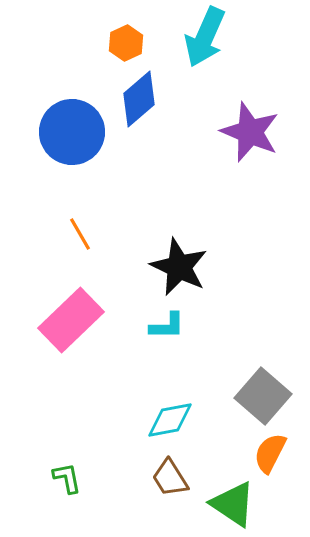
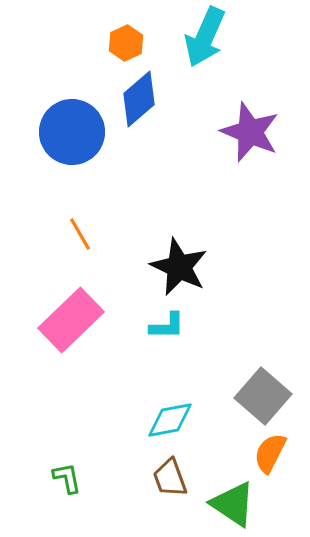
brown trapezoid: rotated 12 degrees clockwise
